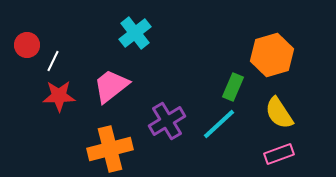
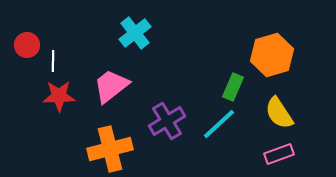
white line: rotated 25 degrees counterclockwise
